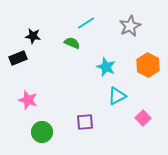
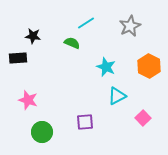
black rectangle: rotated 18 degrees clockwise
orange hexagon: moved 1 px right, 1 px down
